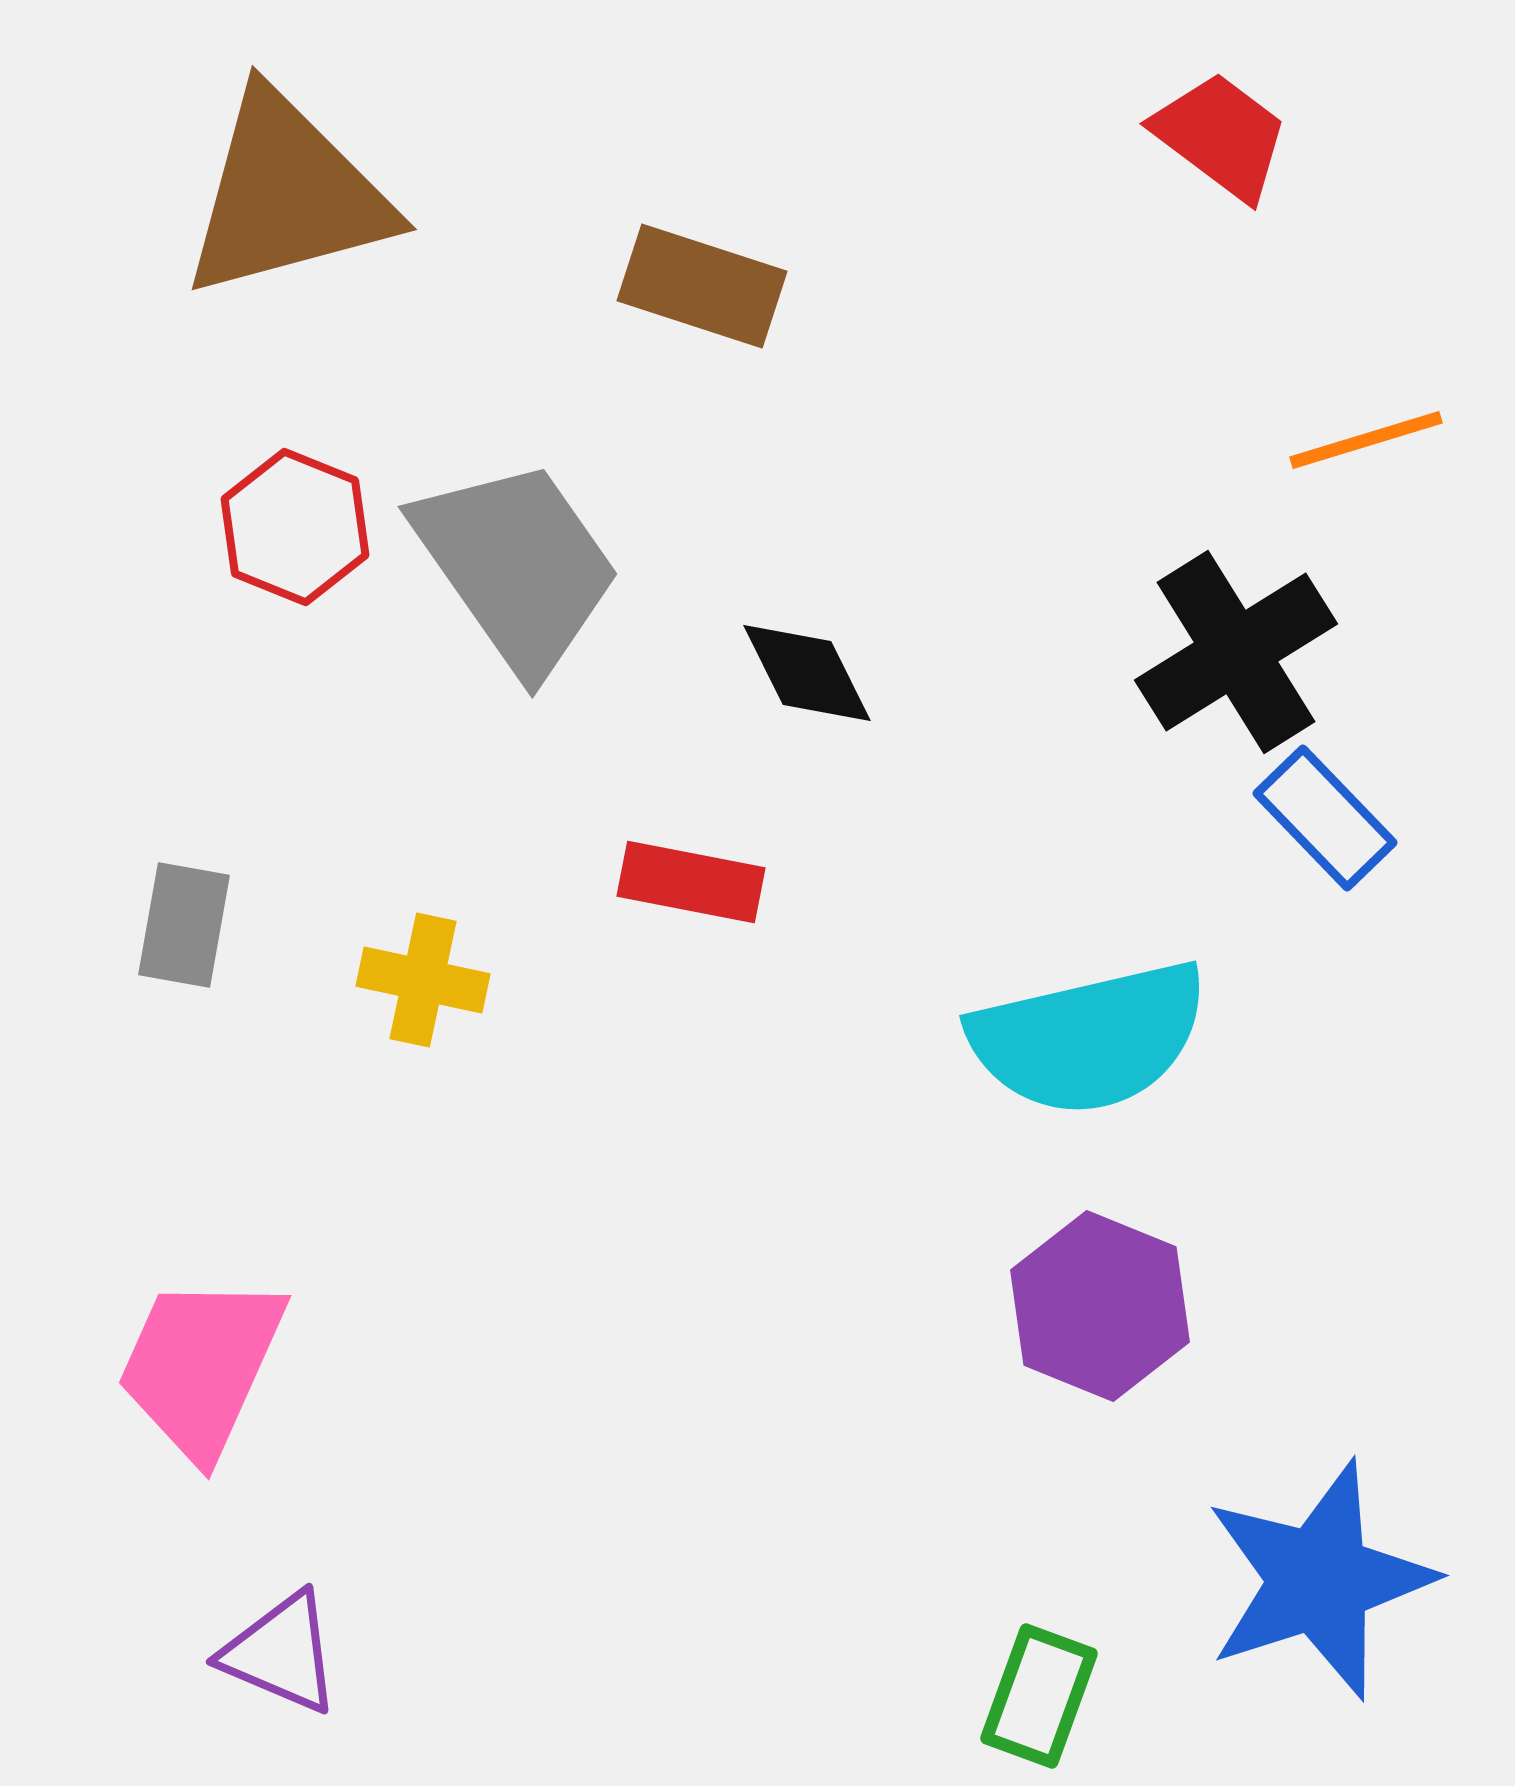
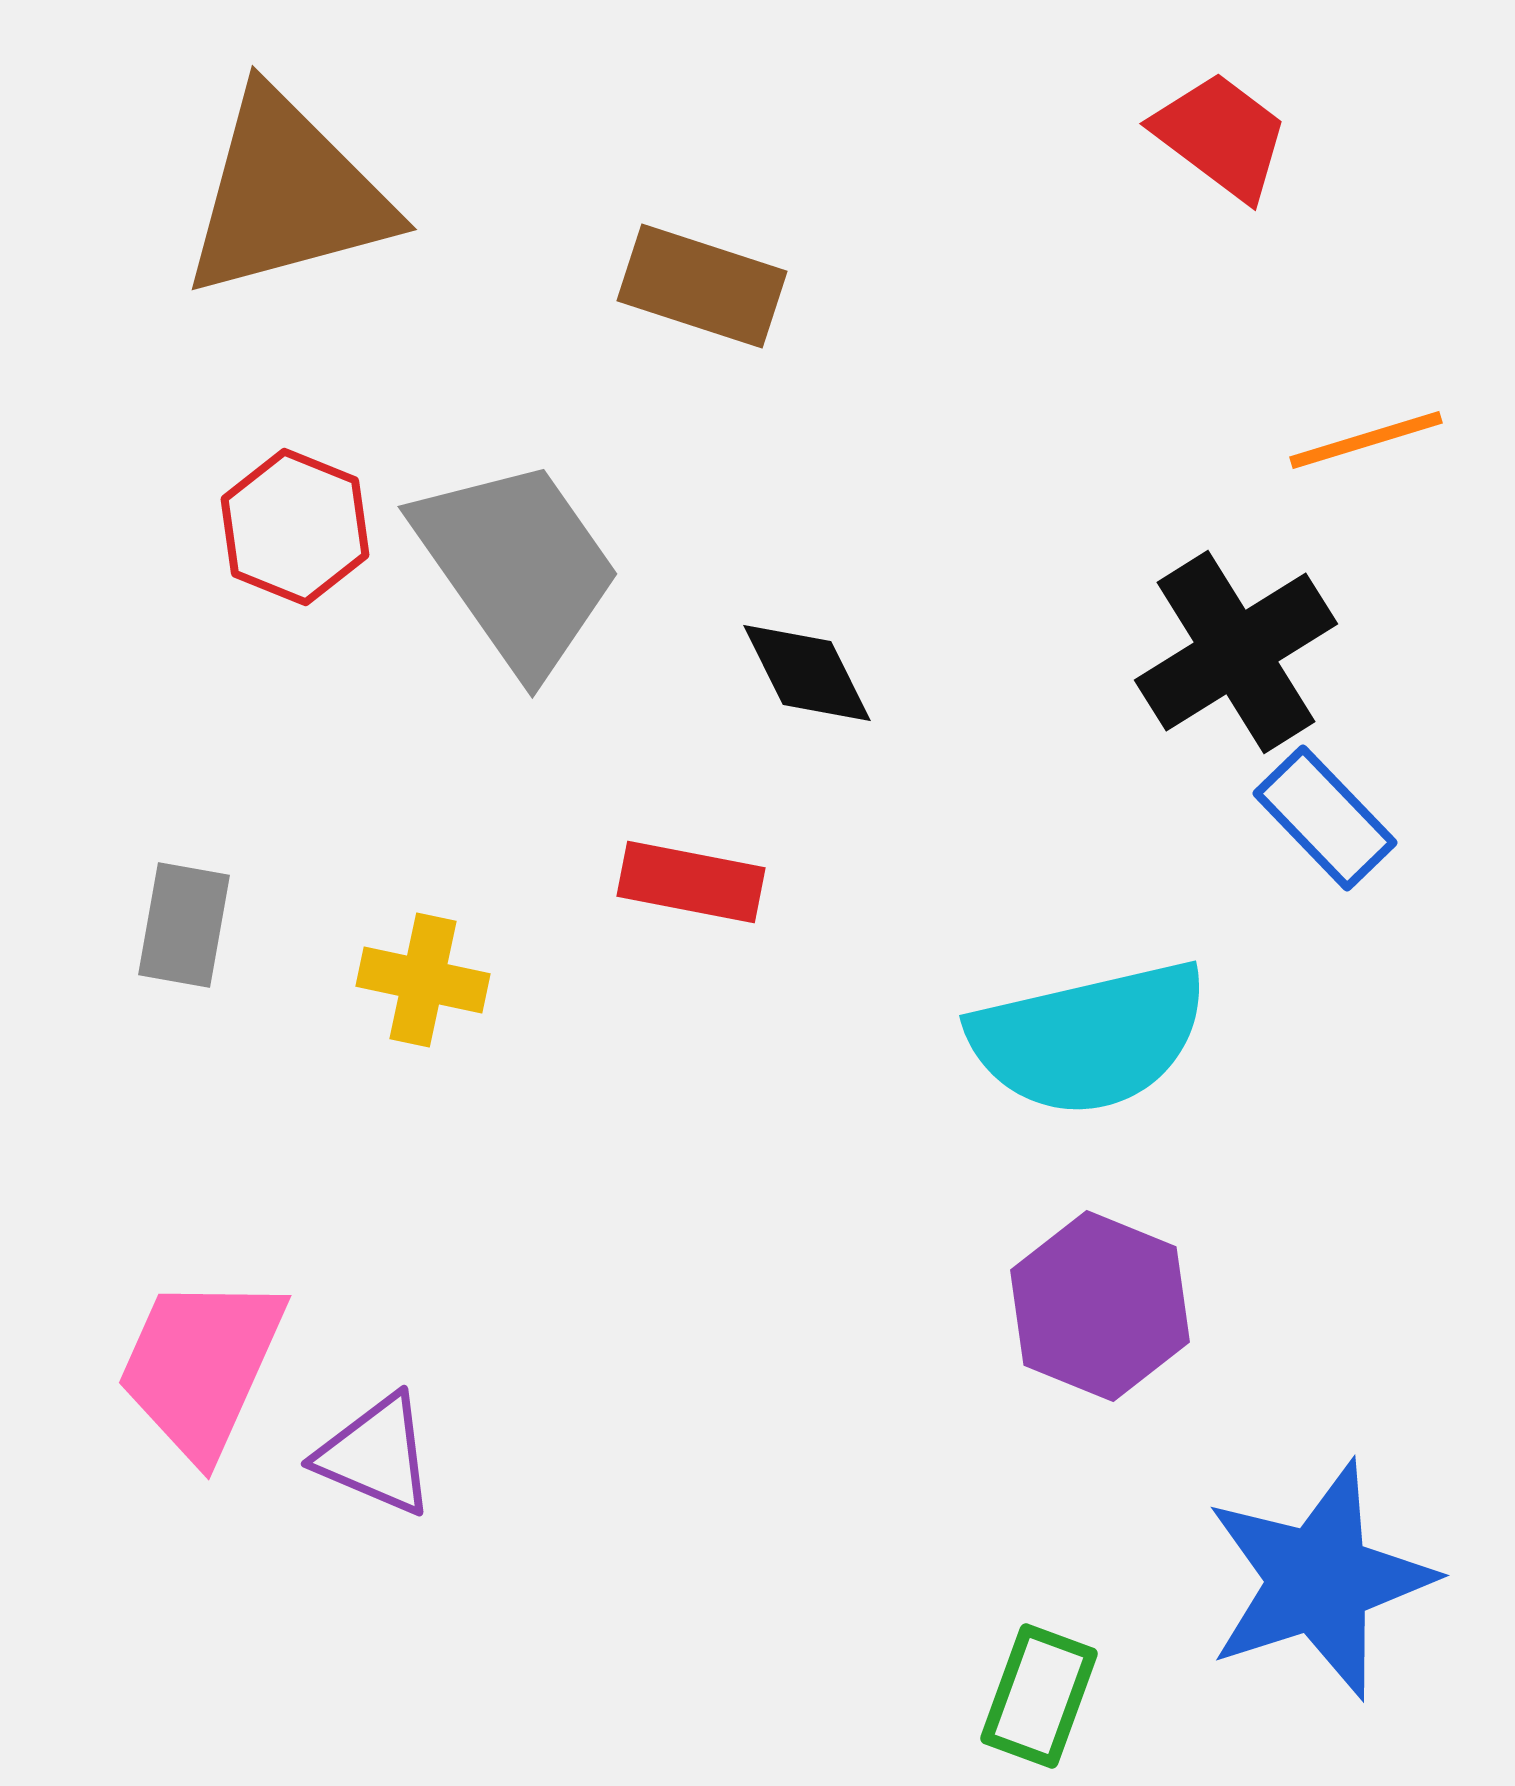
purple triangle: moved 95 px right, 198 px up
